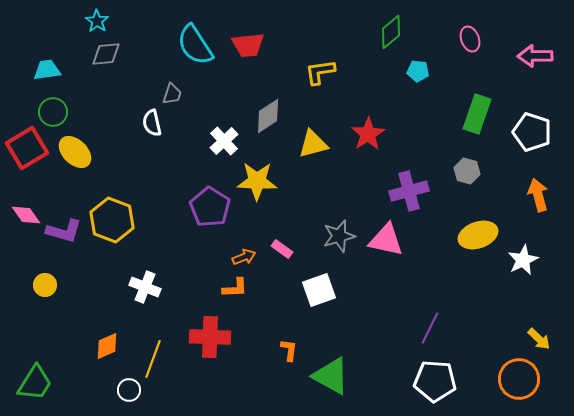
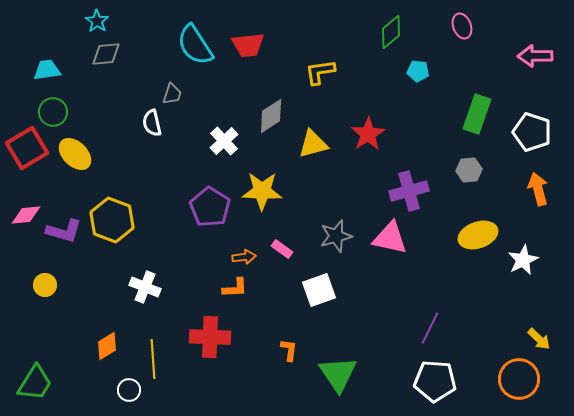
pink ellipse at (470, 39): moved 8 px left, 13 px up
gray diamond at (268, 116): moved 3 px right
yellow ellipse at (75, 152): moved 2 px down
gray hexagon at (467, 171): moved 2 px right, 1 px up; rotated 20 degrees counterclockwise
yellow star at (257, 181): moved 5 px right, 10 px down
orange arrow at (538, 195): moved 6 px up
pink diamond at (26, 215): rotated 60 degrees counterclockwise
gray star at (339, 236): moved 3 px left
pink triangle at (386, 240): moved 4 px right, 2 px up
orange arrow at (244, 257): rotated 15 degrees clockwise
orange diamond at (107, 346): rotated 8 degrees counterclockwise
yellow line at (153, 359): rotated 24 degrees counterclockwise
green triangle at (331, 376): moved 7 px right, 2 px up; rotated 27 degrees clockwise
